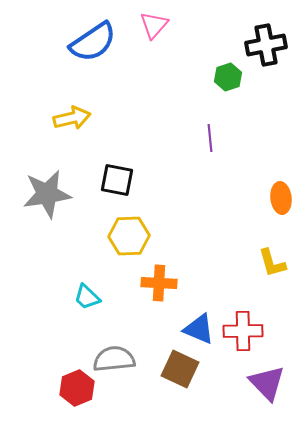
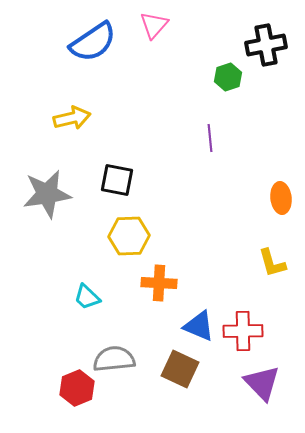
blue triangle: moved 3 px up
purple triangle: moved 5 px left
